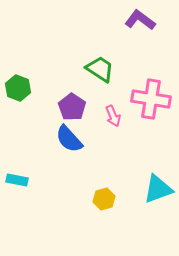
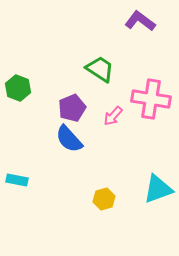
purple L-shape: moved 1 px down
purple pentagon: moved 1 px down; rotated 16 degrees clockwise
pink arrow: rotated 65 degrees clockwise
